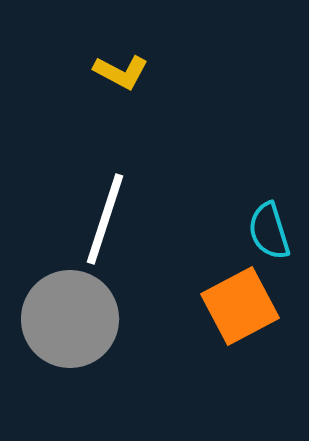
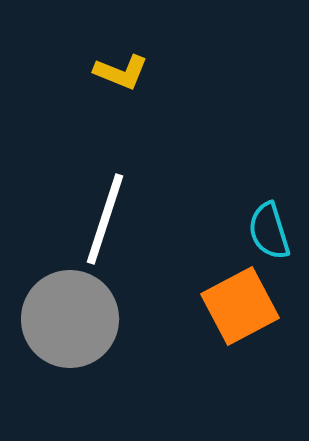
yellow L-shape: rotated 6 degrees counterclockwise
